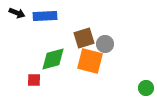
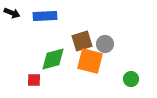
black arrow: moved 5 px left
brown square: moved 2 px left, 3 px down
green circle: moved 15 px left, 9 px up
